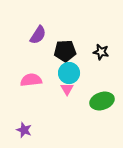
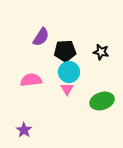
purple semicircle: moved 3 px right, 2 px down
cyan circle: moved 1 px up
purple star: rotated 14 degrees clockwise
